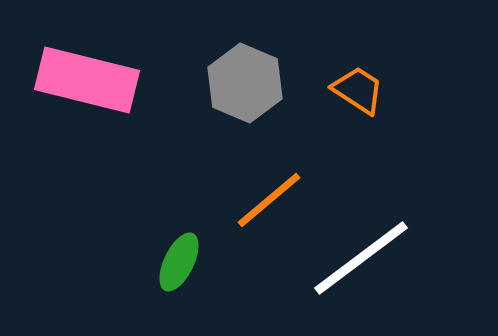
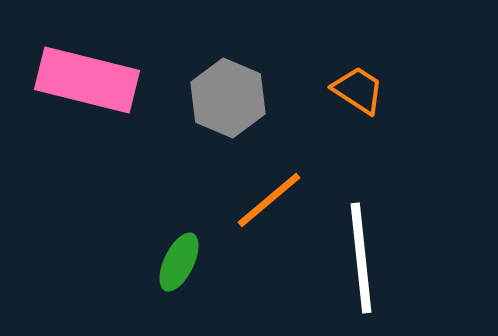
gray hexagon: moved 17 px left, 15 px down
white line: rotated 59 degrees counterclockwise
